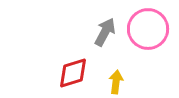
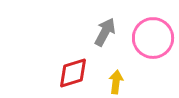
pink circle: moved 5 px right, 9 px down
